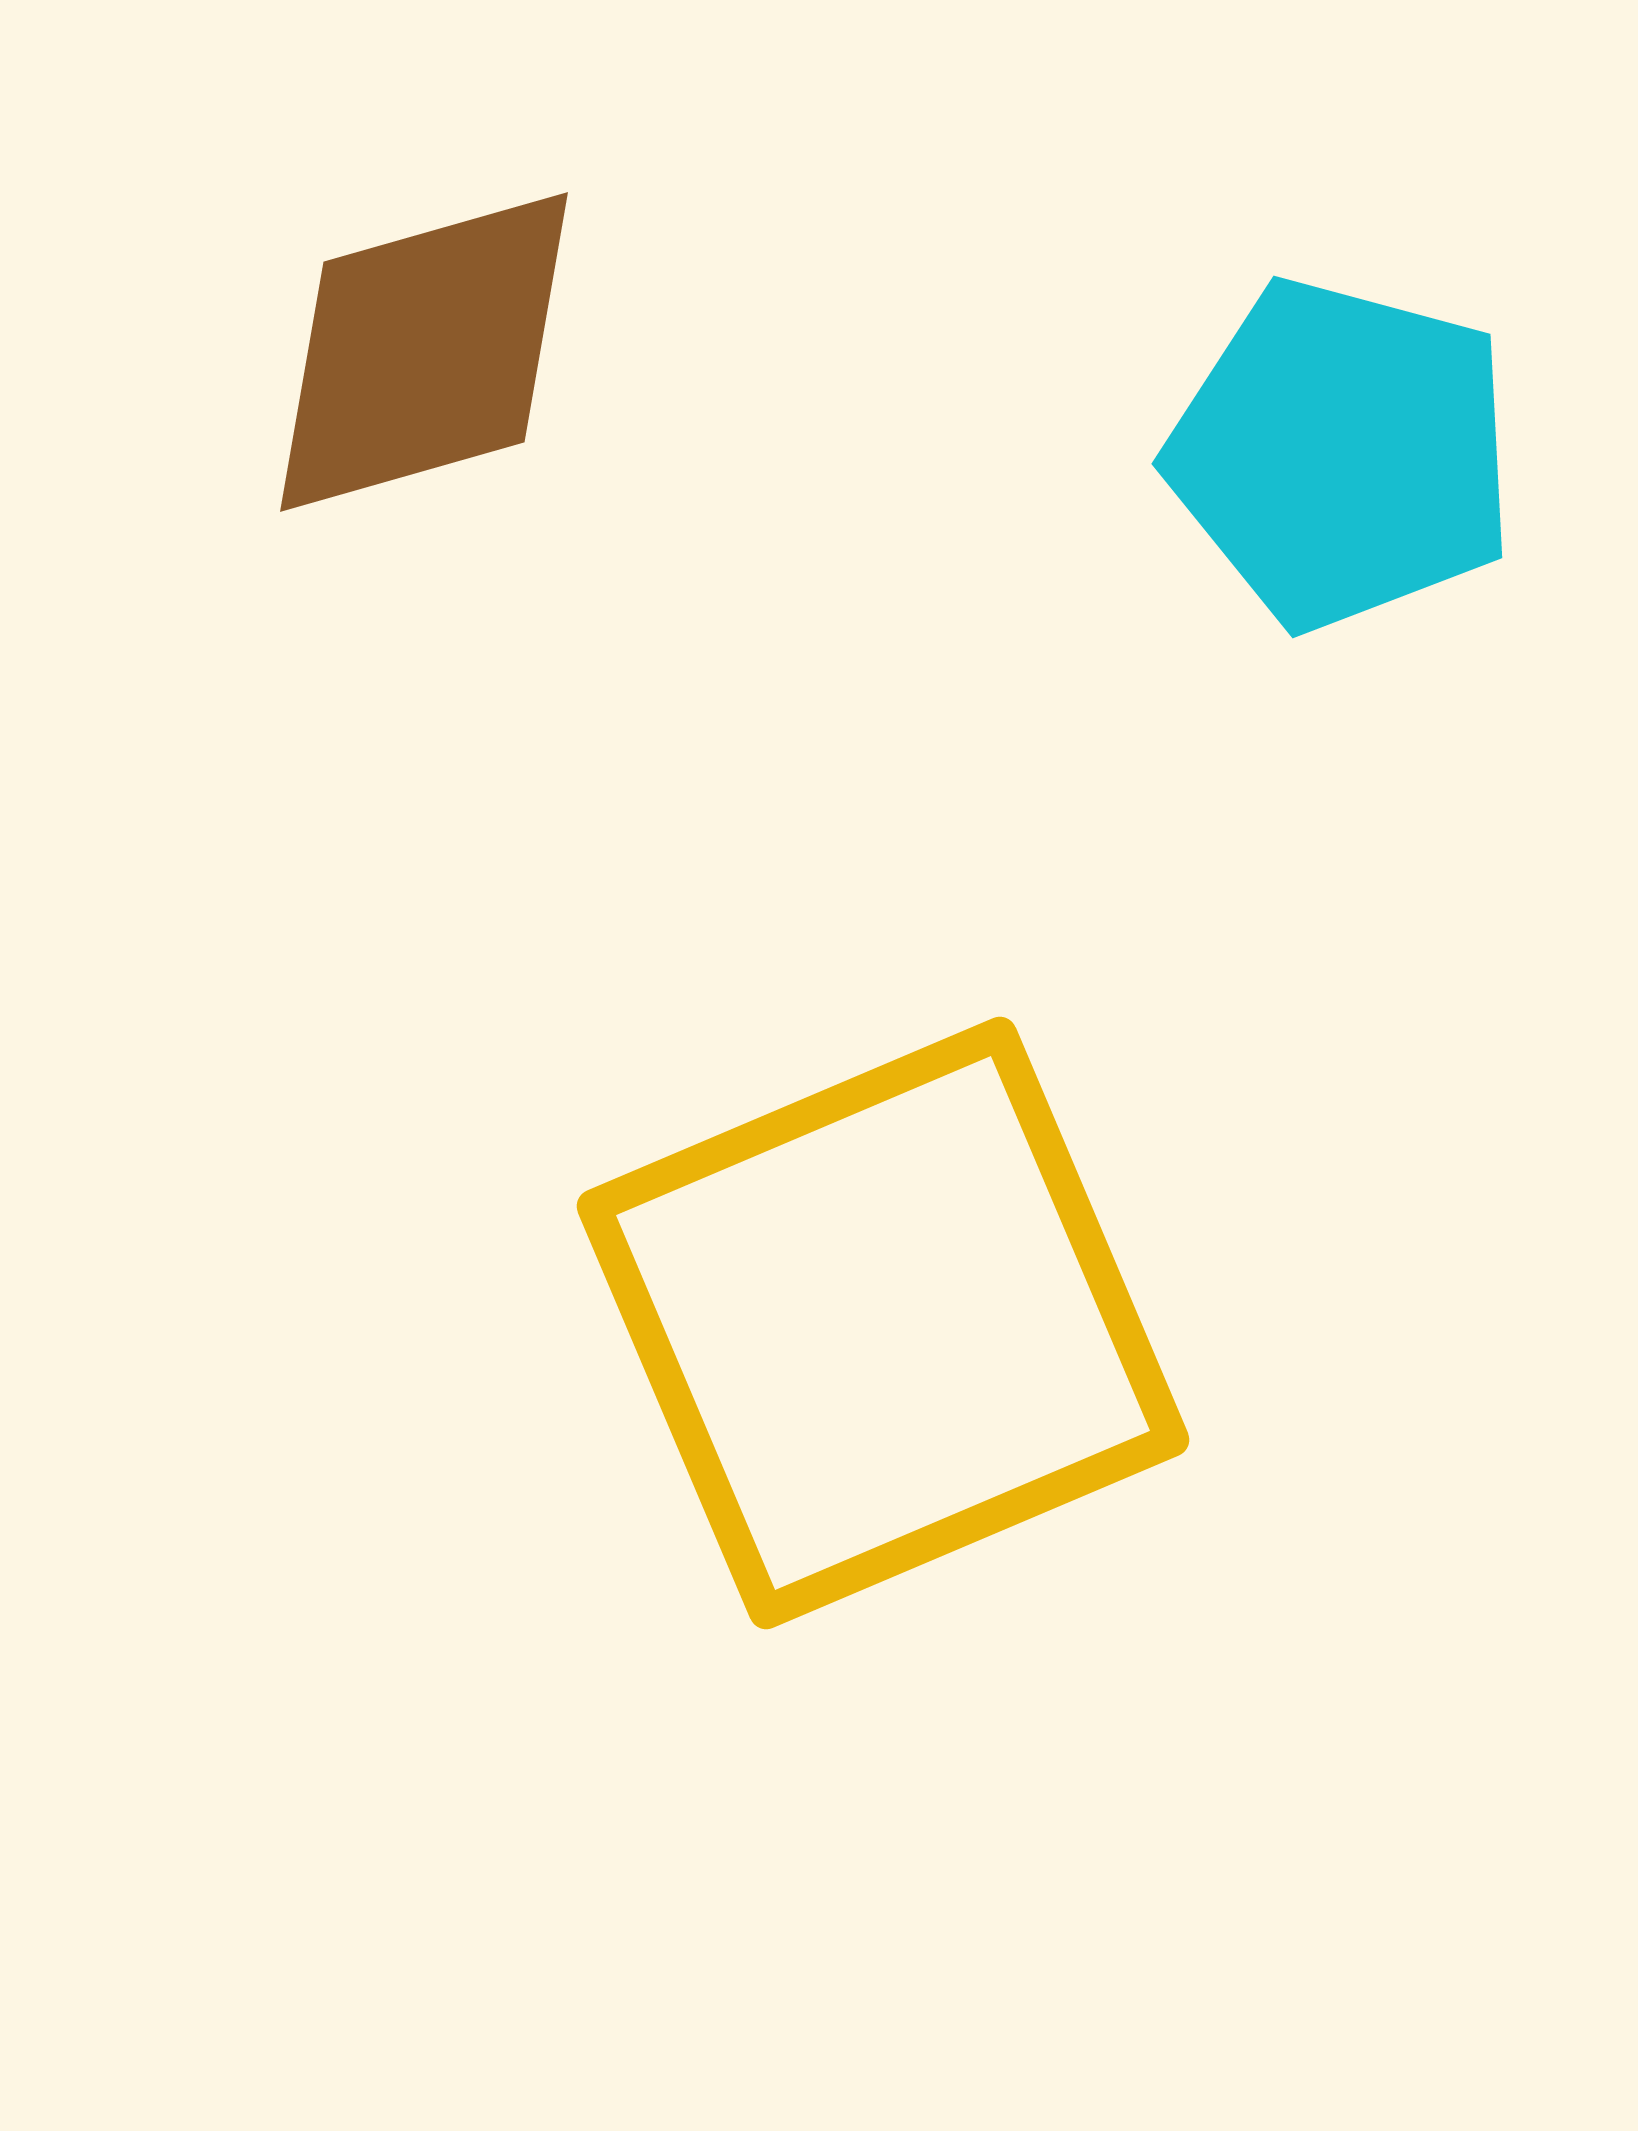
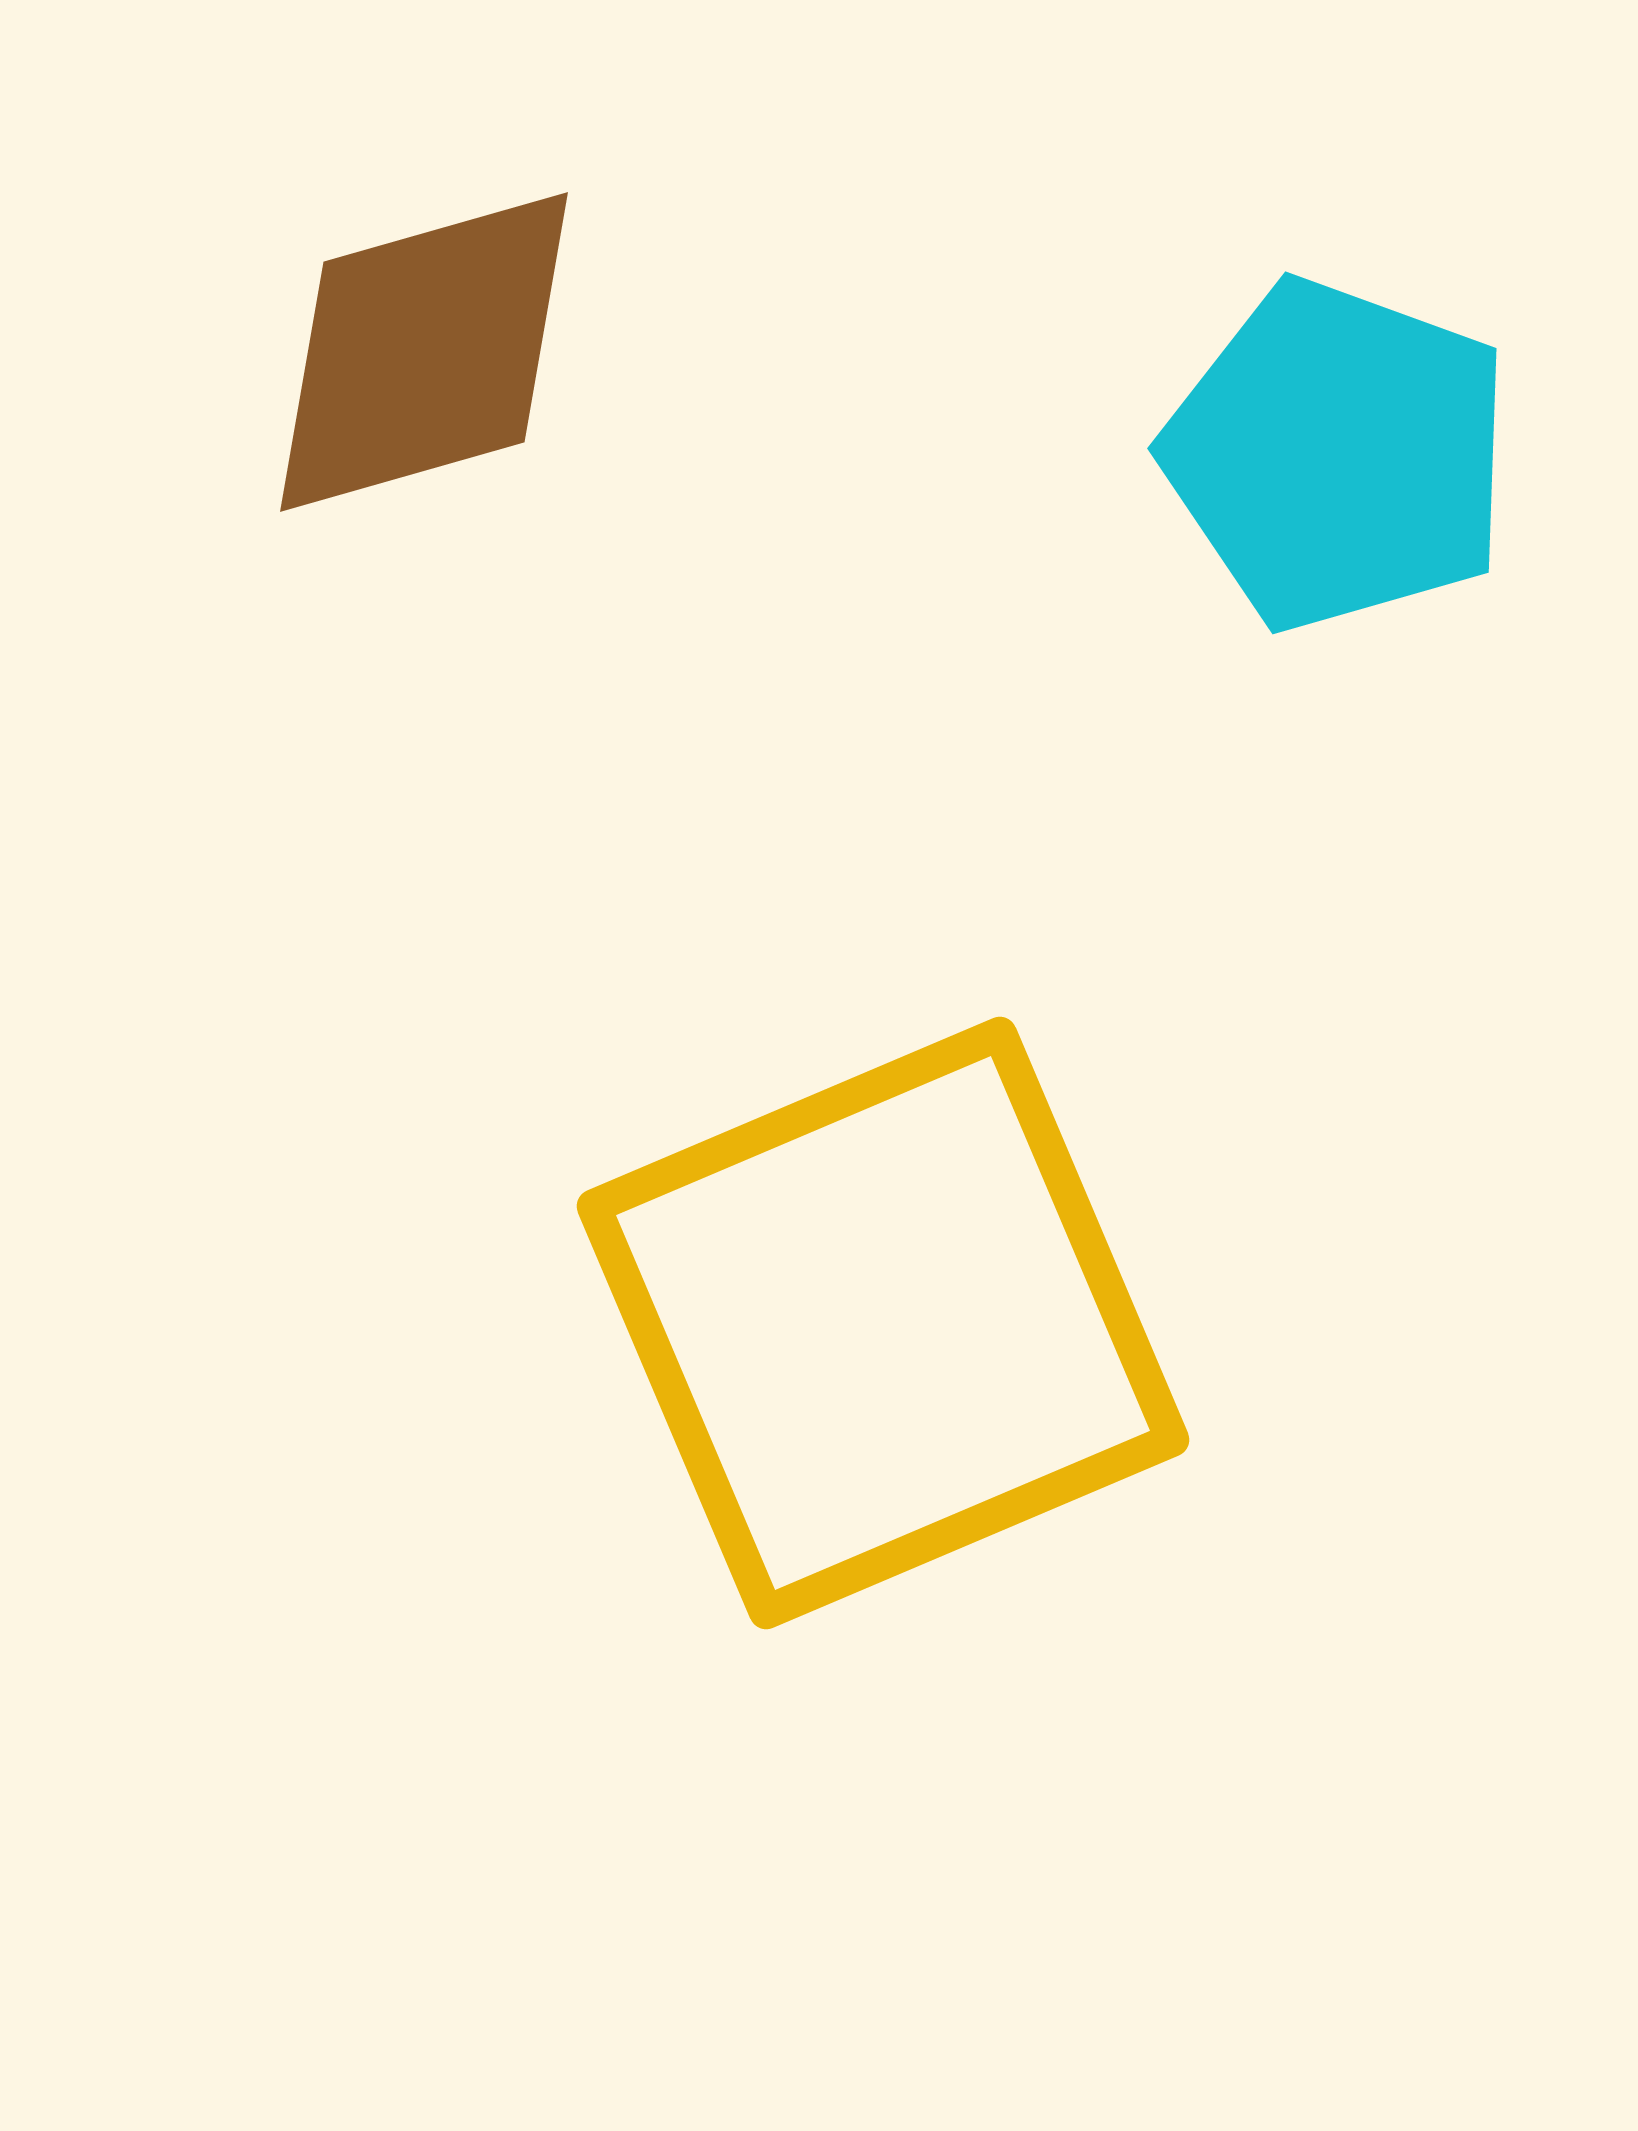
cyan pentagon: moved 4 px left, 1 px down; rotated 5 degrees clockwise
